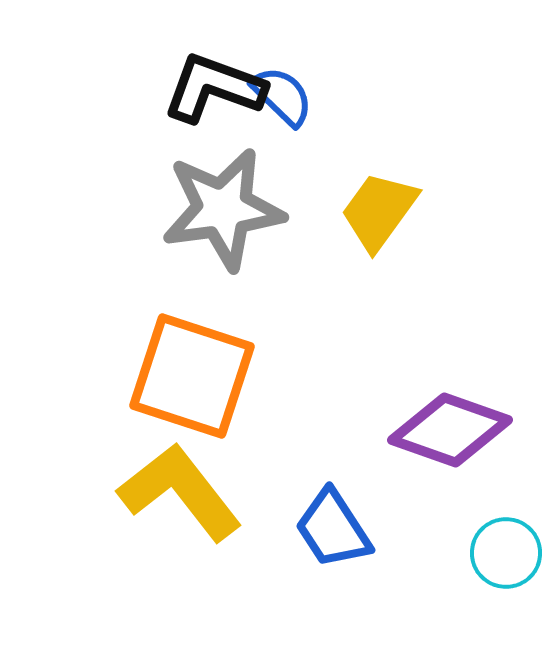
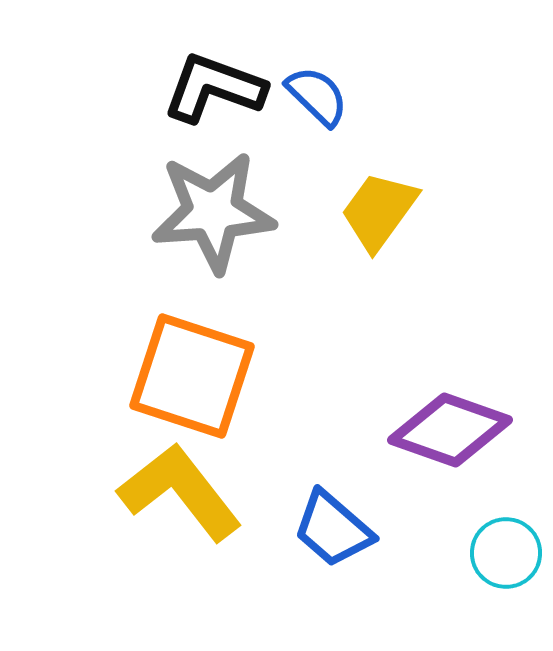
blue semicircle: moved 35 px right
gray star: moved 10 px left, 3 px down; rotated 4 degrees clockwise
blue trapezoid: rotated 16 degrees counterclockwise
